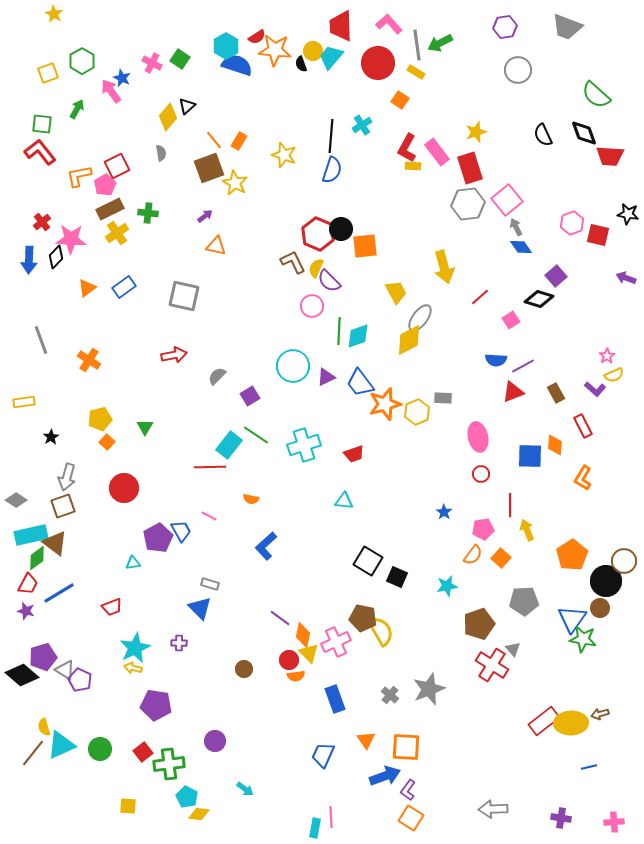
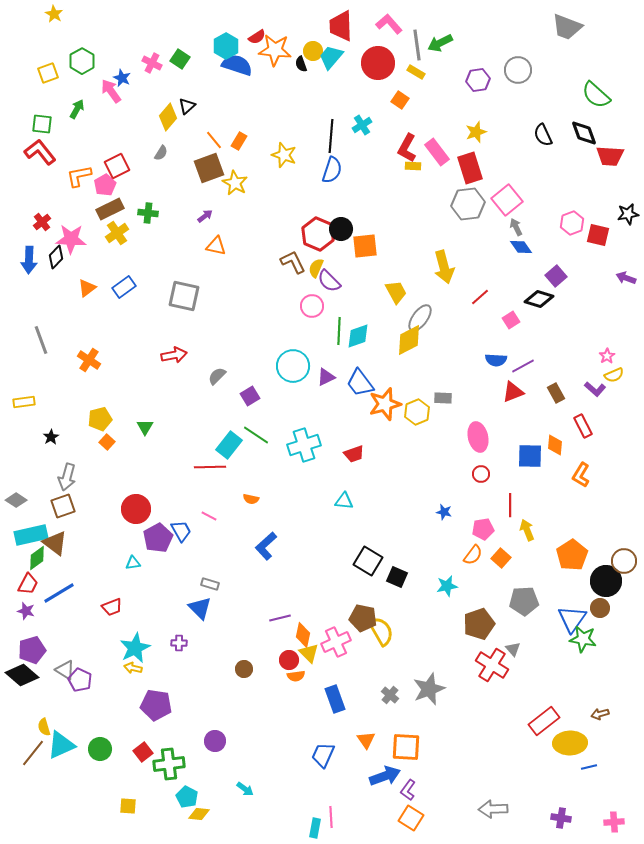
purple hexagon at (505, 27): moved 27 px left, 53 px down
gray semicircle at (161, 153): rotated 42 degrees clockwise
black star at (628, 214): rotated 20 degrees counterclockwise
orange L-shape at (583, 478): moved 2 px left, 3 px up
red circle at (124, 488): moved 12 px right, 21 px down
blue star at (444, 512): rotated 21 degrees counterclockwise
purple line at (280, 618): rotated 50 degrees counterclockwise
purple pentagon at (43, 657): moved 11 px left, 7 px up
yellow ellipse at (571, 723): moved 1 px left, 20 px down
